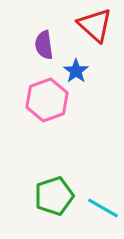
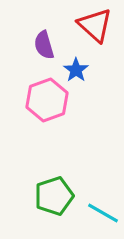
purple semicircle: rotated 8 degrees counterclockwise
blue star: moved 1 px up
cyan line: moved 5 px down
